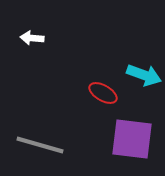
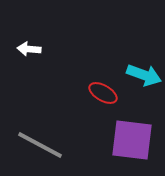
white arrow: moved 3 px left, 11 px down
purple square: moved 1 px down
gray line: rotated 12 degrees clockwise
